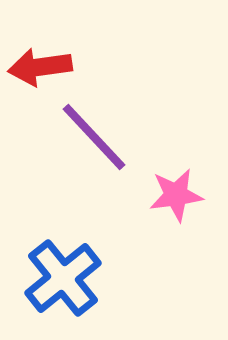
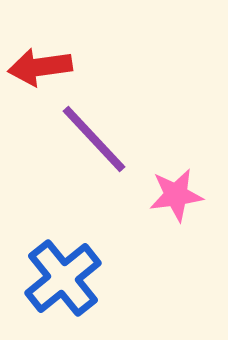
purple line: moved 2 px down
